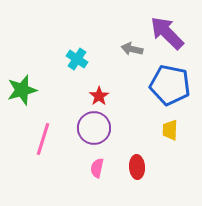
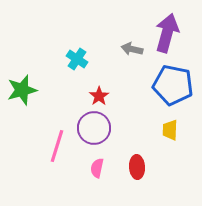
purple arrow: rotated 60 degrees clockwise
blue pentagon: moved 3 px right
pink line: moved 14 px right, 7 px down
